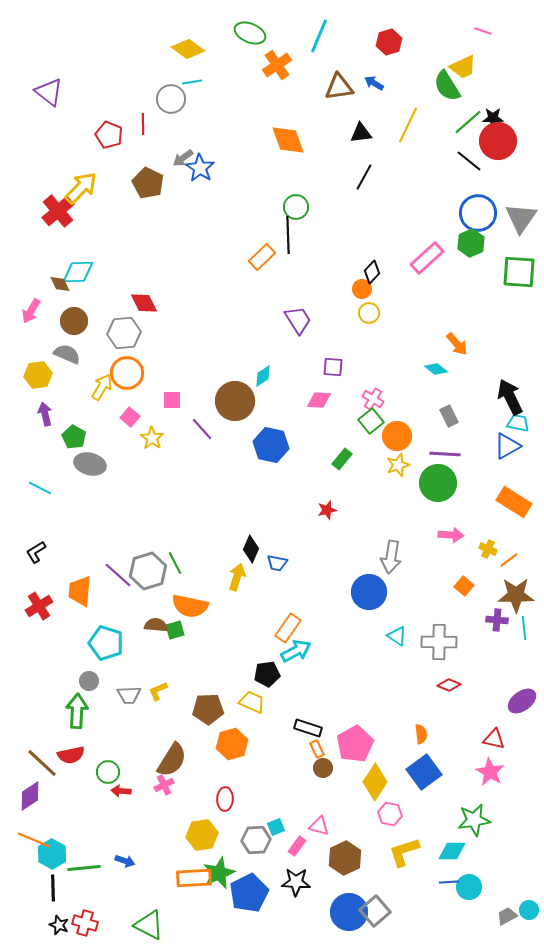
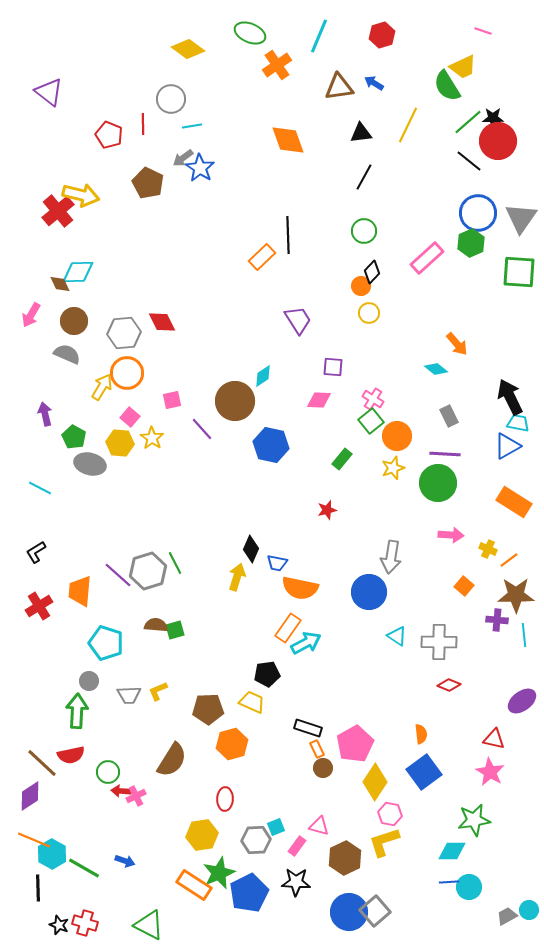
red hexagon at (389, 42): moved 7 px left, 7 px up
cyan line at (192, 82): moved 44 px down
yellow arrow at (81, 188): moved 7 px down; rotated 60 degrees clockwise
green circle at (296, 207): moved 68 px right, 24 px down
orange circle at (362, 289): moved 1 px left, 3 px up
red diamond at (144, 303): moved 18 px right, 19 px down
pink arrow at (31, 311): moved 4 px down
yellow hexagon at (38, 375): moved 82 px right, 68 px down; rotated 12 degrees clockwise
pink square at (172, 400): rotated 12 degrees counterclockwise
yellow star at (398, 465): moved 5 px left, 3 px down
orange semicircle at (190, 606): moved 110 px right, 18 px up
cyan line at (524, 628): moved 7 px down
cyan arrow at (296, 651): moved 10 px right, 8 px up
pink cross at (164, 785): moved 28 px left, 11 px down
yellow L-shape at (404, 852): moved 20 px left, 10 px up
green line at (84, 868): rotated 36 degrees clockwise
orange rectangle at (194, 878): moved 7 px down; rotated 36 degrees clockwise
black line at (53, 888): moved 15 px left
